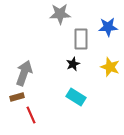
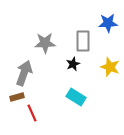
gray star: moved 15 px left, 29 px down
blue star: moved 4 px up
gray rectangle: moved 2 px right, 2 px down
red line: moved 1 px right, 2 px up
